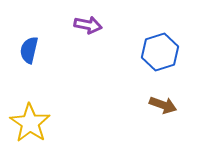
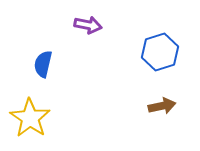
blue semicircle: moved 14 px right, 14 px down
brown arrow: moved 1 px left, 1 px down; rotated 32 degrees counterclockwise
yellow star: moved 5 px up
